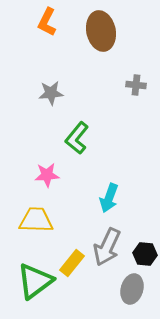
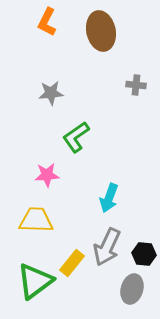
green L-shape: moved 1 px left, 1 px up; rotated 16 degrees clockwise
black hexagon: moved 1 px left
